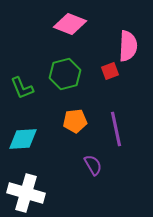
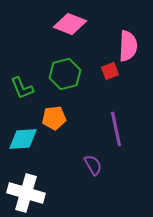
orange pentagon: moved 21 px left, 3 px up
